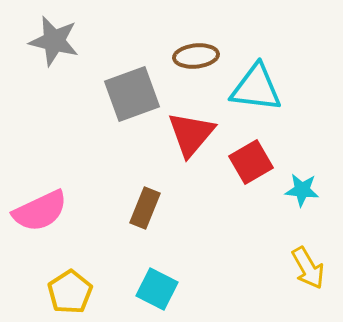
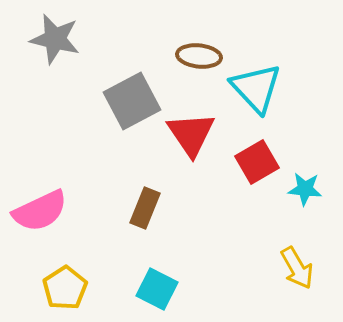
gray star: moved 1 px right, 2 px up
brown ellipse: moved 3 px right; rotated 12 degrees clockwise
cyan triangle: rotated 40 degrees clockwise
gray square: moved 7 px down; rotated 8 degrees counterclockwise
red triangle: rotated 14 degrees counterclockwise
red square: moved 6 px right
cyan star: moved 3 px right, 1 px up
yellow arrow: moved 11 px left
yellow pentagon: moved 5 px left, 4 px up
